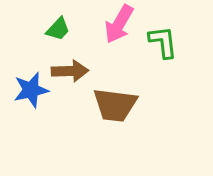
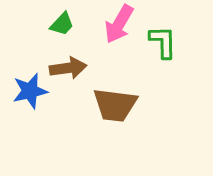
green trapezoid: moved 4 px right, 5 px up
green L-shape: rotated 6 degrees clockwise
brown arrow: moved 2 px left, 3 px up; rotated 6 degrees counterclockwise
blue star: moved 1 px left, 1 px down
